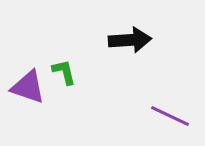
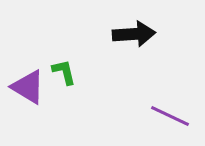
black arrow: moved 4 px right, 6 px up
purple triangle: rotated 12 degrees clockwise
